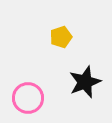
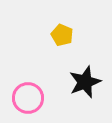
yellow pentagon: moved 1 px right, 2 px up; rotated 30 degrees counterclockwise
